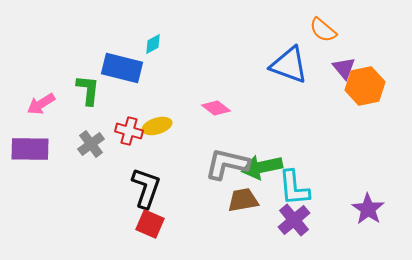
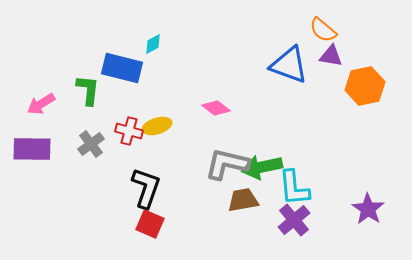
purple triangle: moved 13 px left, 12 px up; rotated 40 degrees counterclockwise
purple rectangle: moved 2 px right
